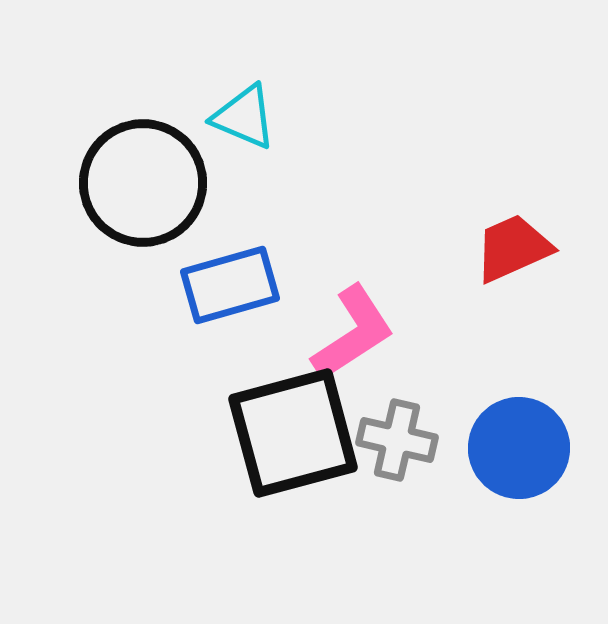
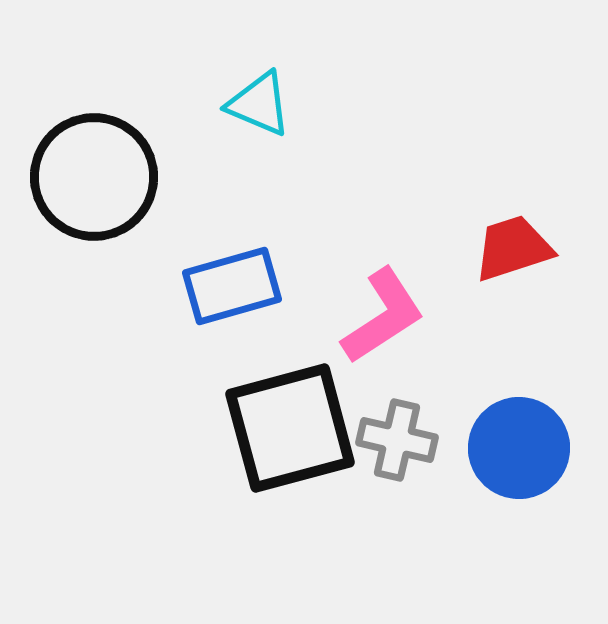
cyan triangle: moved 15 px right, 13 px up
black circle: moved 49 px left, 6 px up
red trapezoid: rotated 6 degrees clockwise
blue rectangle: moved 2 px right, 1 px down
pink L-shape: moved 30 px right, 17 px up
black square: moved 3 px left, 5 px up
